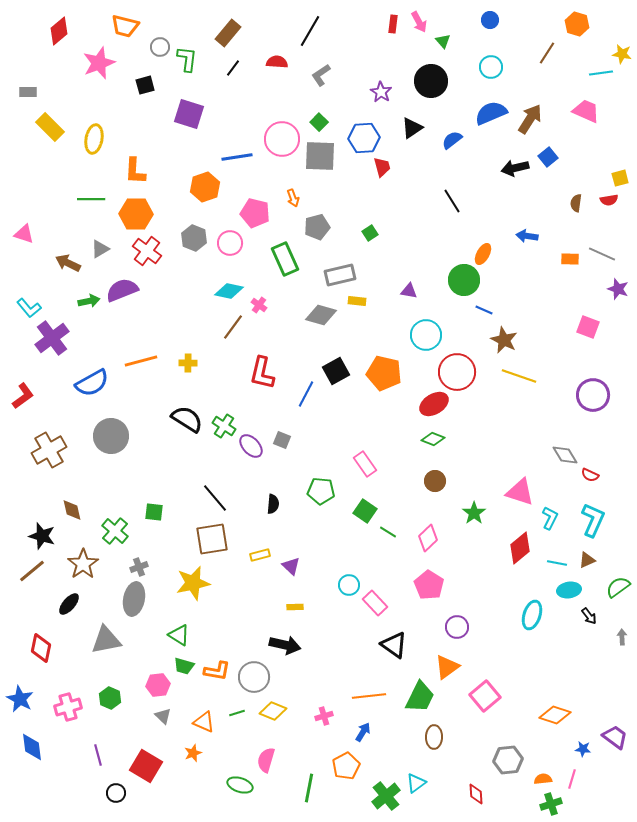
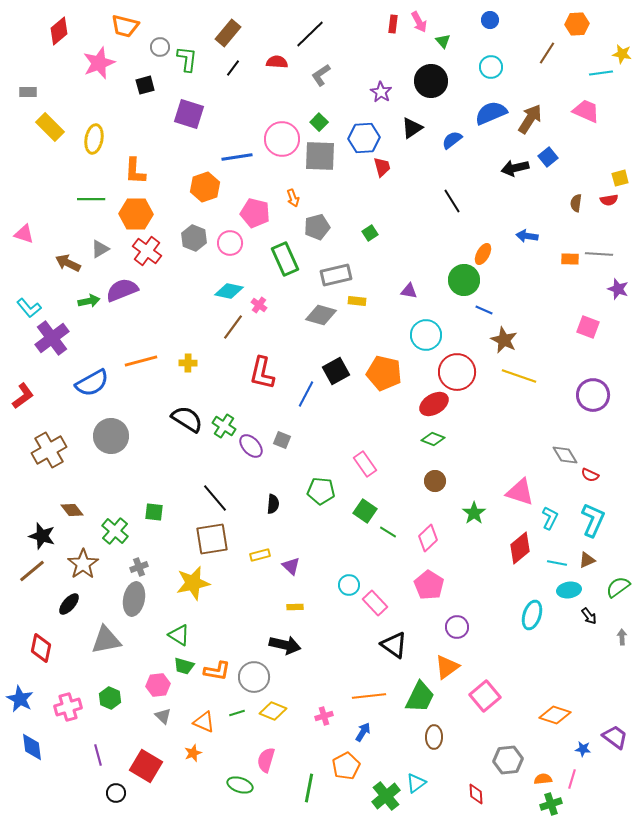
orange hexagon at (577, 24): rotated 20 degrees counterclockwise
black line at (310, 31): moved 3 px down; rotated 16 degrees clockwise
gray line at (602, 254): moved 3 px left; rotated 20 degrees counterclockwise
gray rectangle at (340, 275): moved 4 px left
brown diamond at (72, 510): rotated 25 degrees counterclockwise
